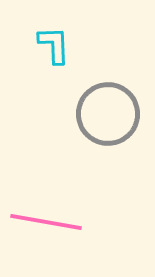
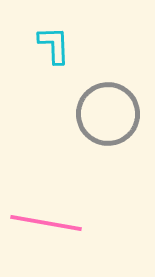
pink line: moved 1 px down
